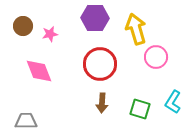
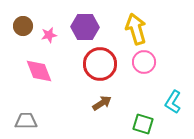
purple hexagon: moved 10 px left, 9 px down
pink star: moved 1 px left, 1 px down
pink circle: moved 12 px left, 5 px down
brown arrow: rotated 126 degrees counterclockwise
green square: moved 3 px right, 15 px down
